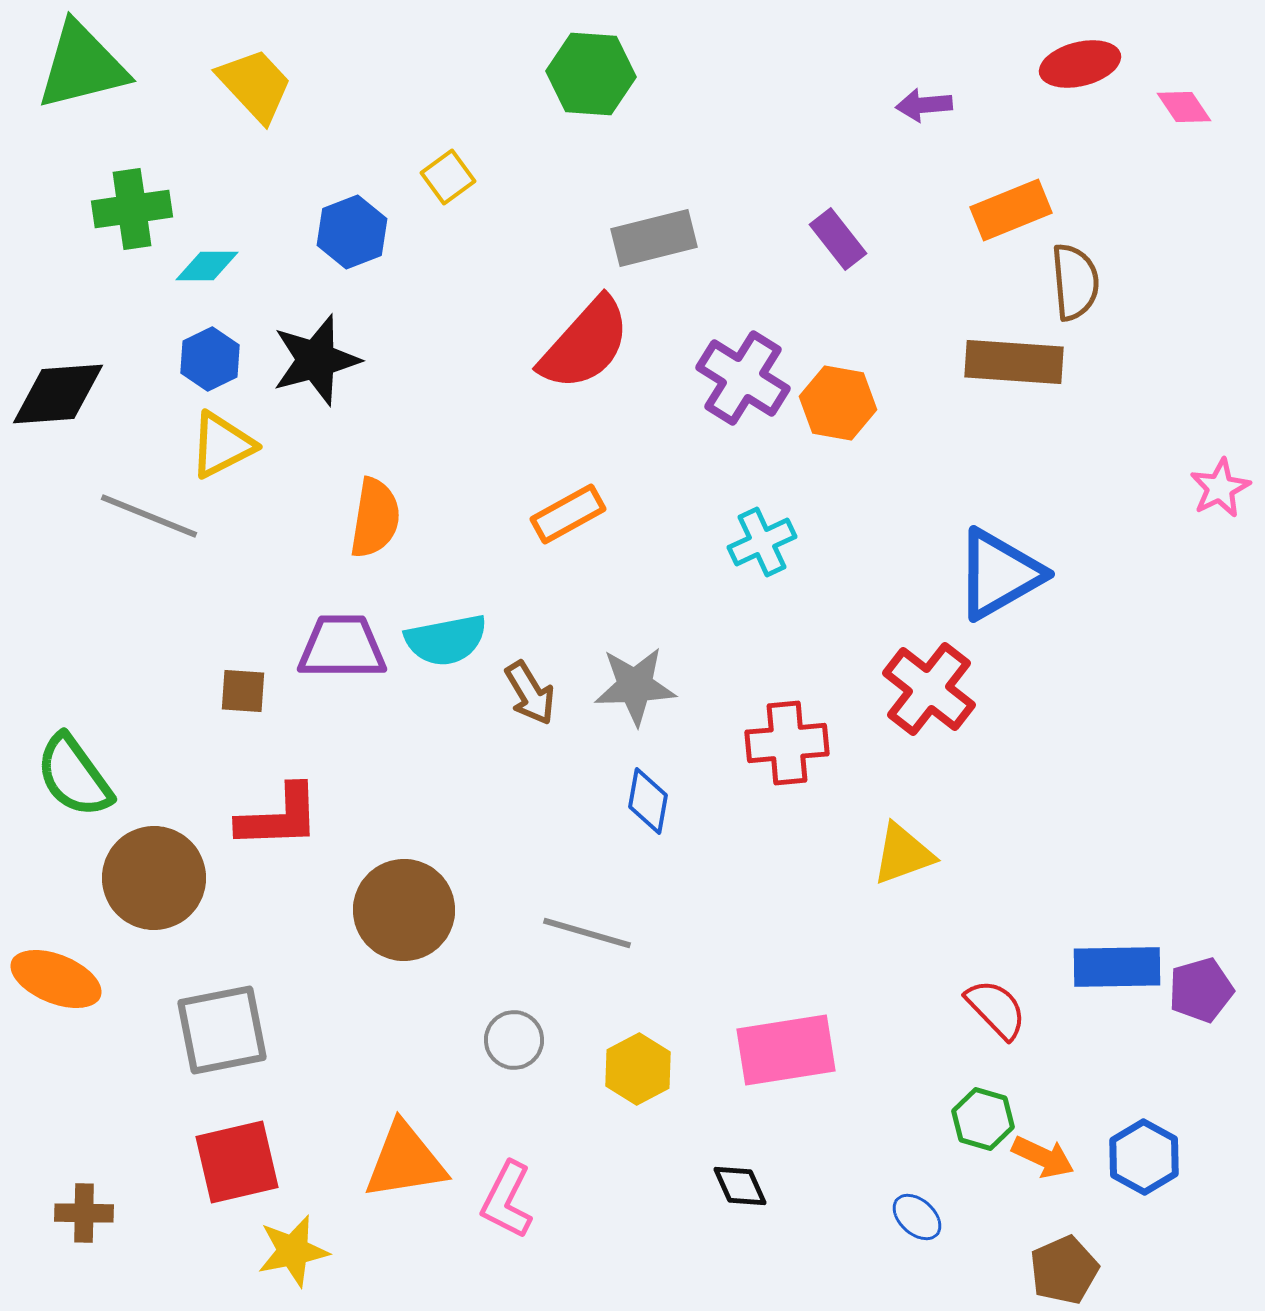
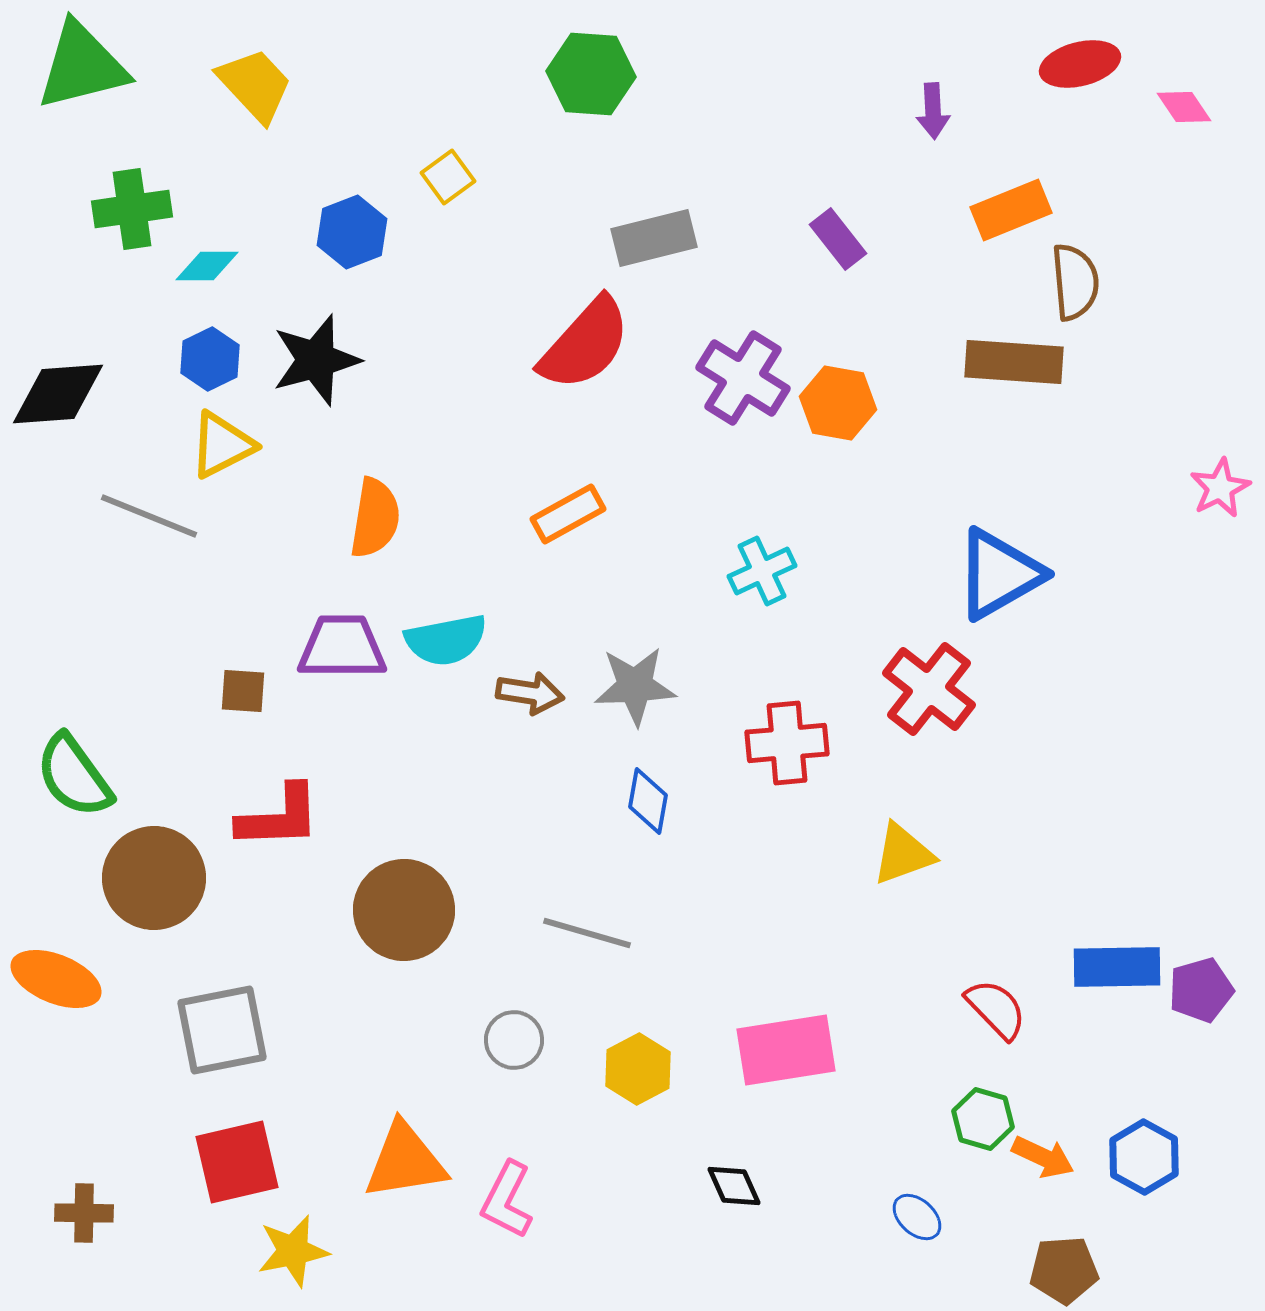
purple arrow at (924, 105): moved 9 px right, 6 px down; rotated 88 degrees counterclockwise
cyan cross at (762, 542): moved 29 px down
brown arrow at (530, 693): rotated 50 degrees counterclockwise
black diamond at (740, 1186): moved 6 px left
brown pentagon at (1064, 1270): rotated 20 degrees clockwise
